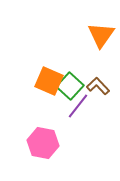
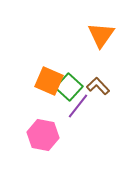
green square: moved 1 px left, 1 px down
pink hexagon: moved 8 px up
